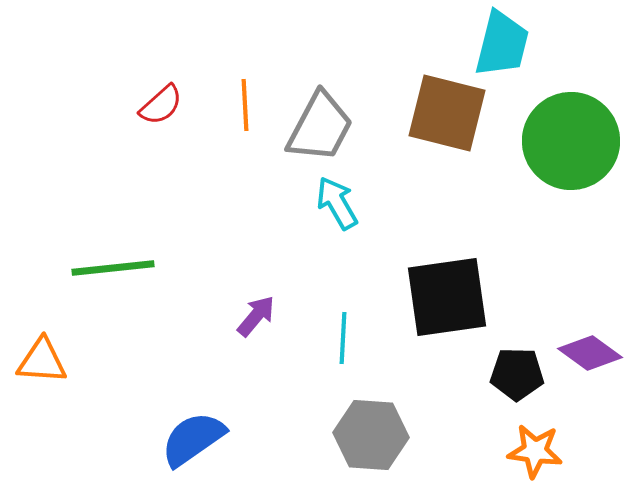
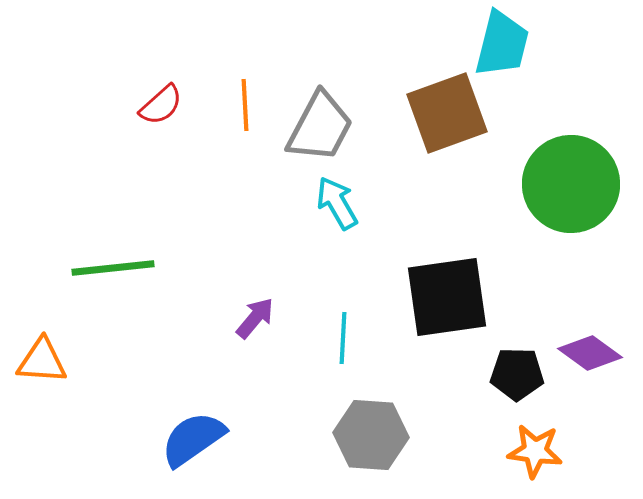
brown square: rotated 34 degrees counterclockwise
green circle: moved 43 px down
purple arrow: moved 1 px left, 2 px down
